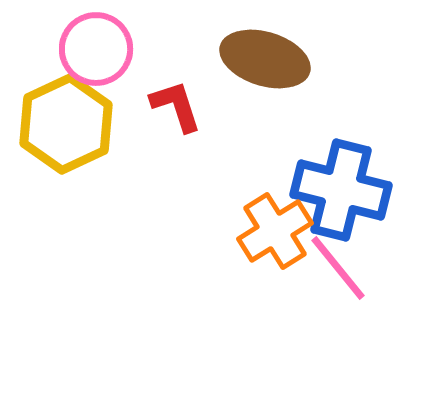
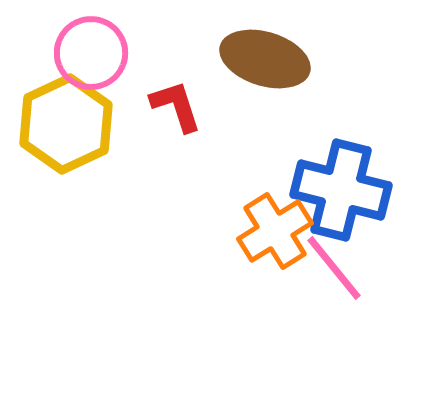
pink circle: moved 5 px left, 4 px down
pink line: moved 4 px left
